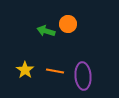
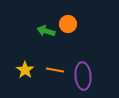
orange line: moved 1 px up
